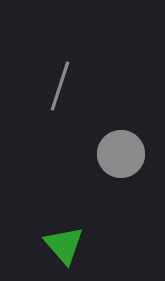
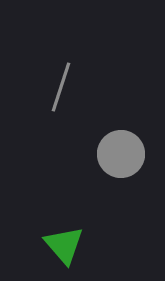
gray line: moved 1 px right, 1 px down
